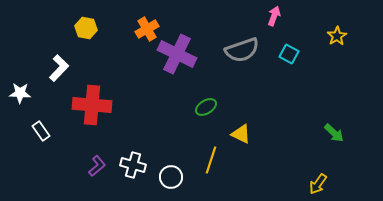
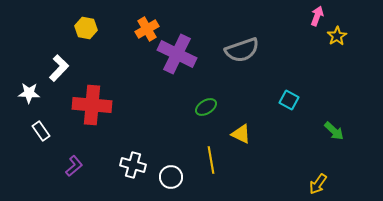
pink arrow: moved 43 px right
cyan square: moved 46 px down
white star: moved 9 px right
green arrow: moved 2 px up
yellow line: rotated 28 degrees counterclockwise
purple L-shape: moved 23 px left
